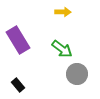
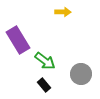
green arrow: moved 17 px left, 12 px down
gray circle: moved 4 px right
black rectangle: moved 26 px right
